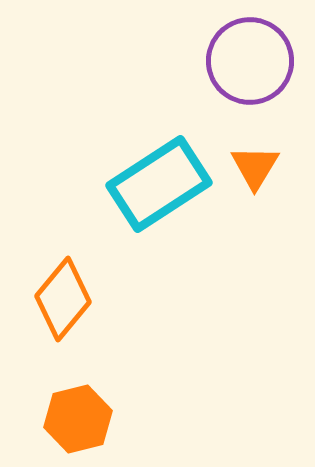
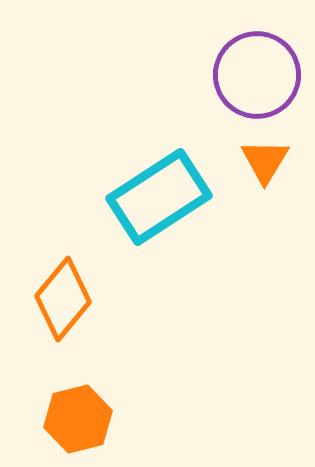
purple circle: moved 7 px right, 14 px down
orange triangle: moved 10 px right, 6 px up
cyan rectangle: moved 13 px down
